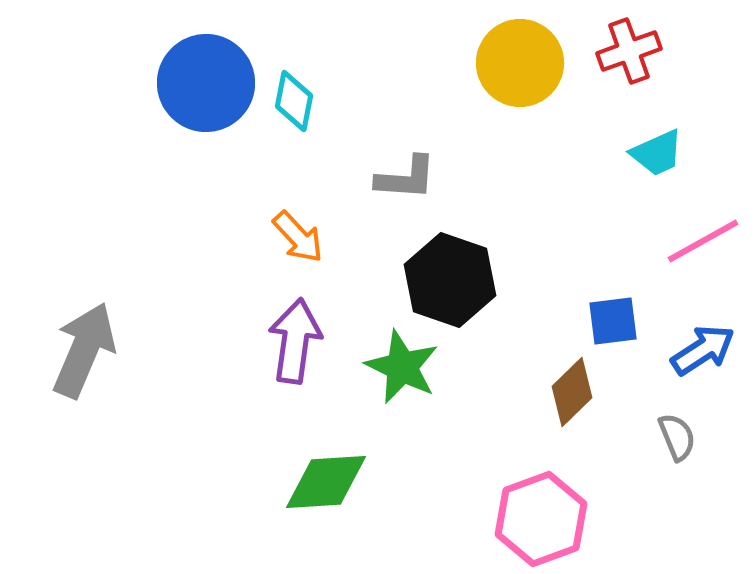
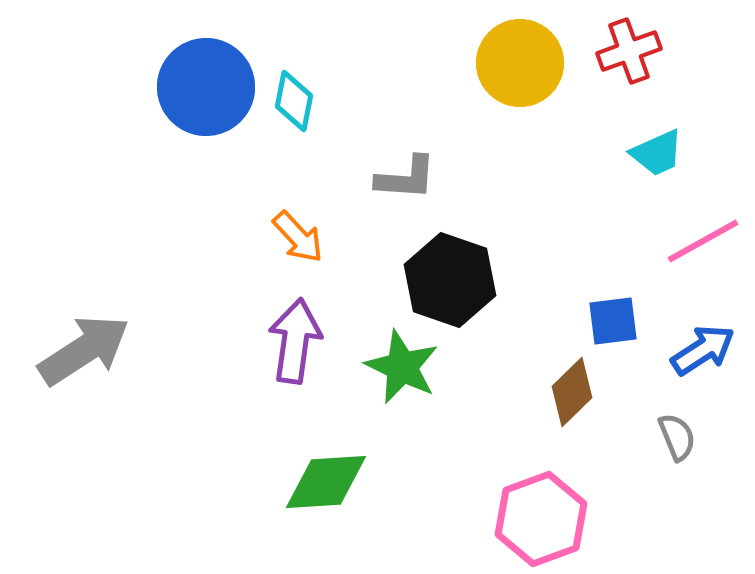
blue circle: moved 4 px down
gray arrow: rotated 34 degrees clockwise
